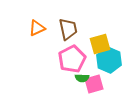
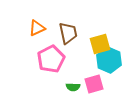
brown trapezoid: moved 4 px down
pink pentagon: moved 21 px left
green semicircle: moved 9 px left, 9 px down
